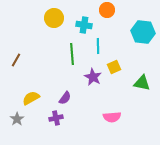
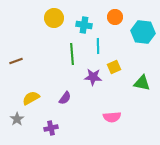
orange circle: moved 8 px right, 7 px down
brown line: moved 1 px down; rotated 40 degrees clockwise
purple star: rotated 24 degrees counterclockwise
purple cross: moved 5 px left, 10 px down
